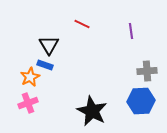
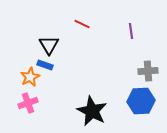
gray cross: moved 1 px right
